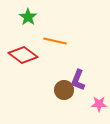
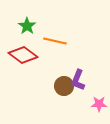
green star: moved 1 px left, 9 px down
brown circle: moved 4 px up
